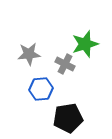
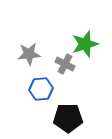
black pentagon: rotated 8 degrees clockwise
